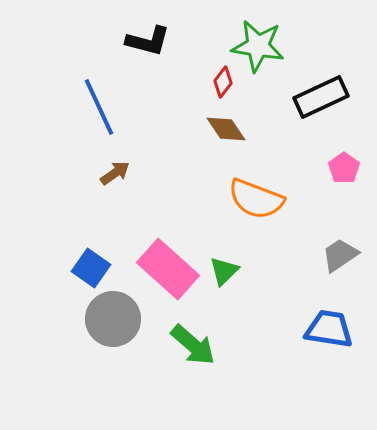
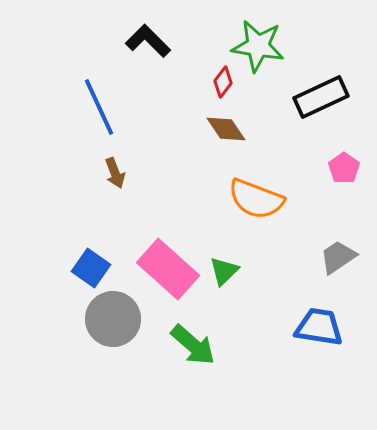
black L-shape: rotated 150 degrees counterclockwise
brown arrow: rotated 104 degrees clockwise
gray trapezoid: moved 2 px left, 2 px down
blue trapezoid: moved 10 px left, 2 px up
